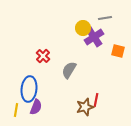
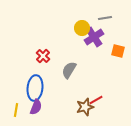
yellow circle: moved 1 px left
blue ellipse: moved 6 px right, 1 px up
red line: rotated 48 degrees clockwise
